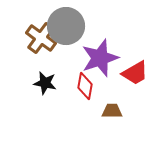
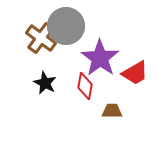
purple star: rotated 18 degrees counterclockwise
black star: rotated 15 degrees clockwise
